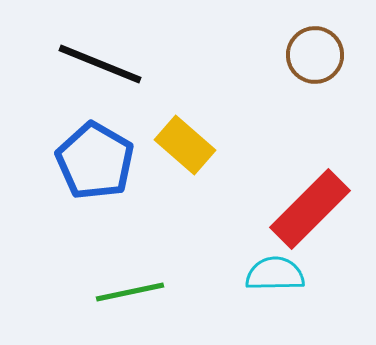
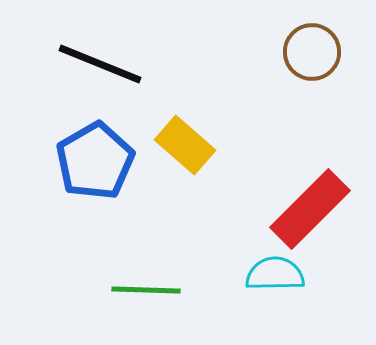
brown circle: moved 3 px left, 3 px up
blue pentagon: rotated 12 degrees clockwise
green line: moved 16 px right, 2 px up; rotated 14 degrees clockwise
